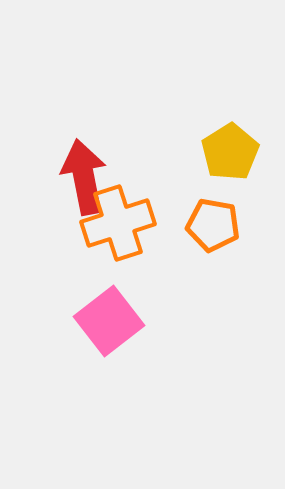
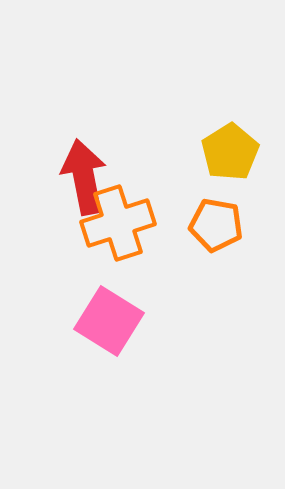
orange pentagon: moved 3 px right
pink square: rotated 20 degrees counterclockwise
